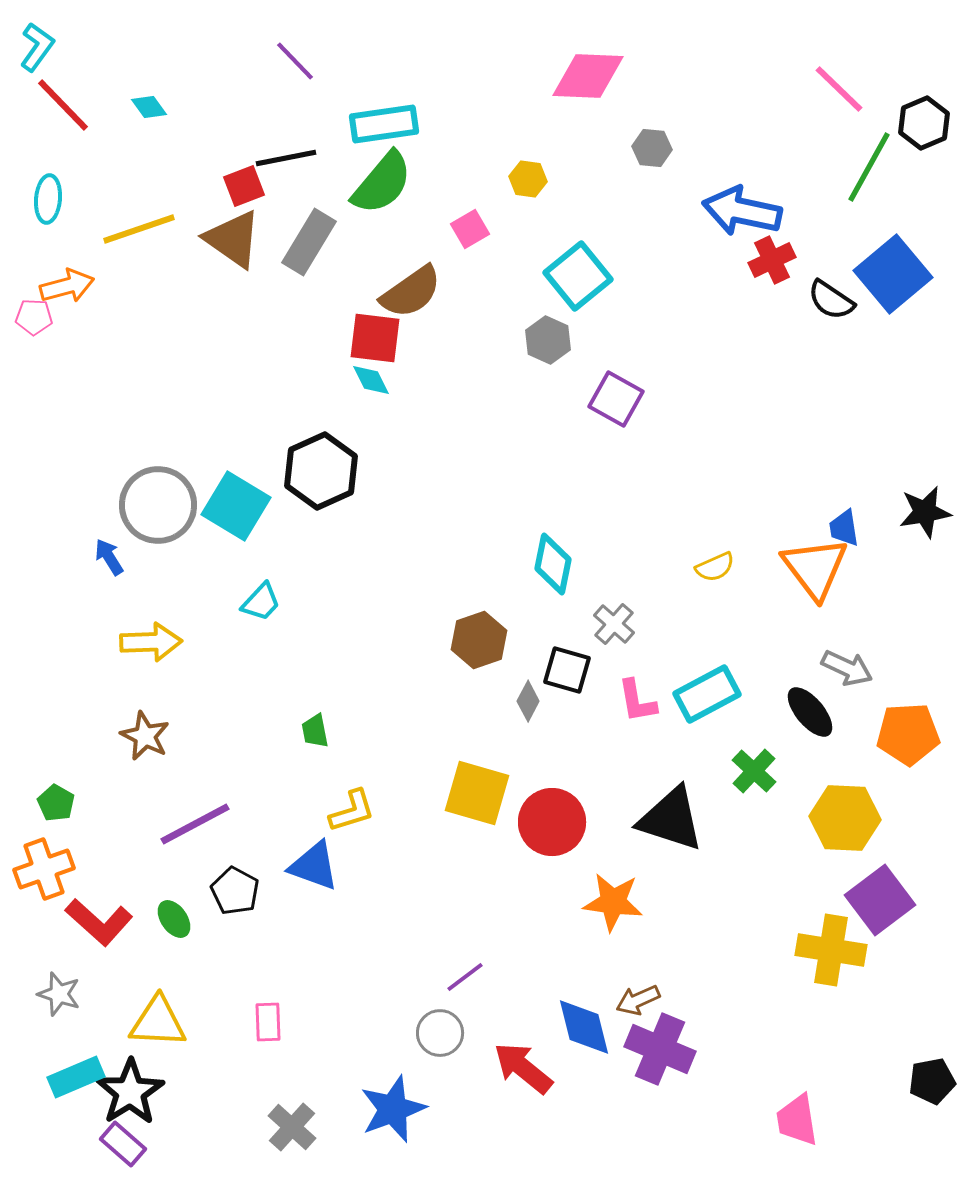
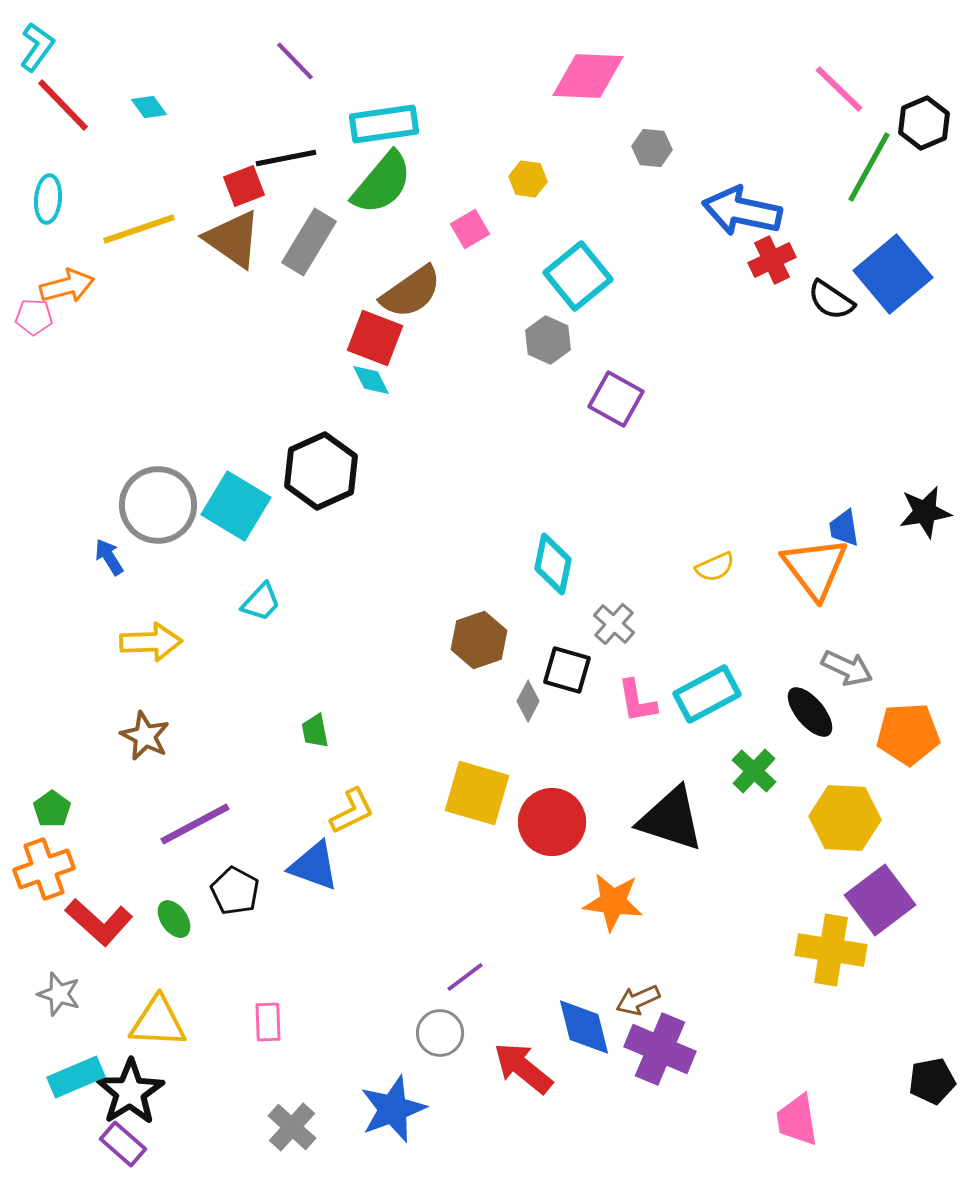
red square at (375, 338): rotated 14 degrees clockwise
green pentagon at (56, 803): moved 4 px left, 6 px down; rotated 6 degrees clockwise
yellow L-shape at (352, 811): rotated 9 degrees counterclockwise
